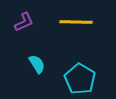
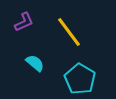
yellow line: moved 7 px left, 10 px down; rotated 52 degrees clockwise
cyan semicircle: moved 2 px left, 1 px up; rotated 18 degrees counterclockwise
